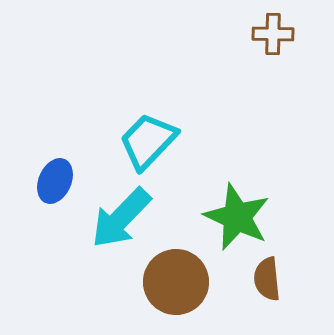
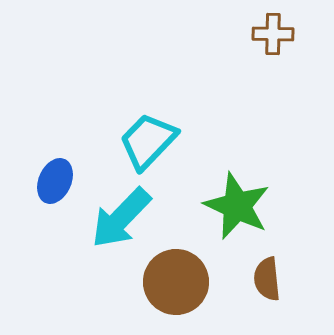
green star: moved 11 px up
